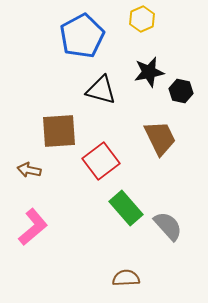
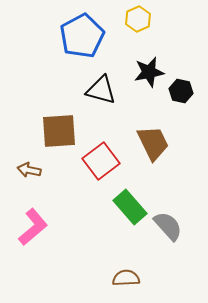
yellow hexagon: moved 4 px left
brown trapezoid: moved 7 px left, 5 px down
green rectangle: moved 4 px right, 1 px up
